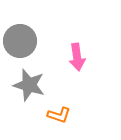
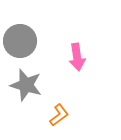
gray star: moved 3 px left
orange L-shape: rotated 55 degrees counterclockwise
